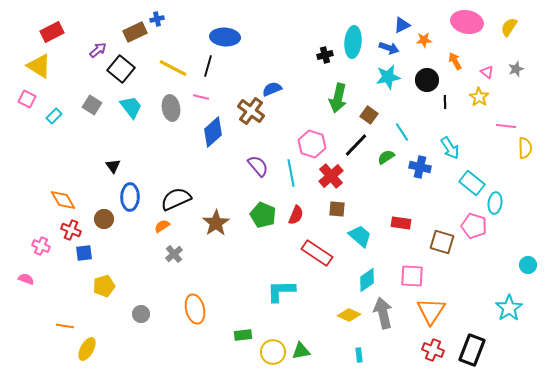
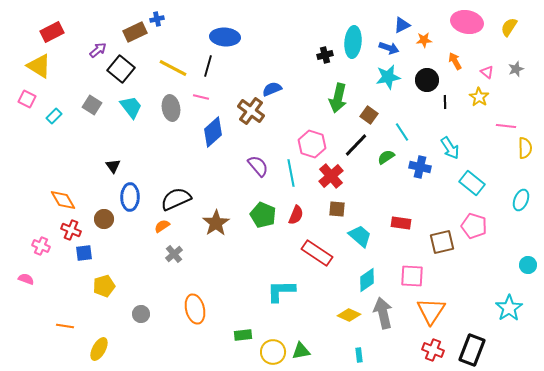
cyan ellipse at (495, 203): moved 26 px right, 3 px up; rotated 15 degrees clockwise
brown square at (442, 242): rotated 30 degrees counterclockwise
yellow ellipse at (87, 349): moved 12 px right
